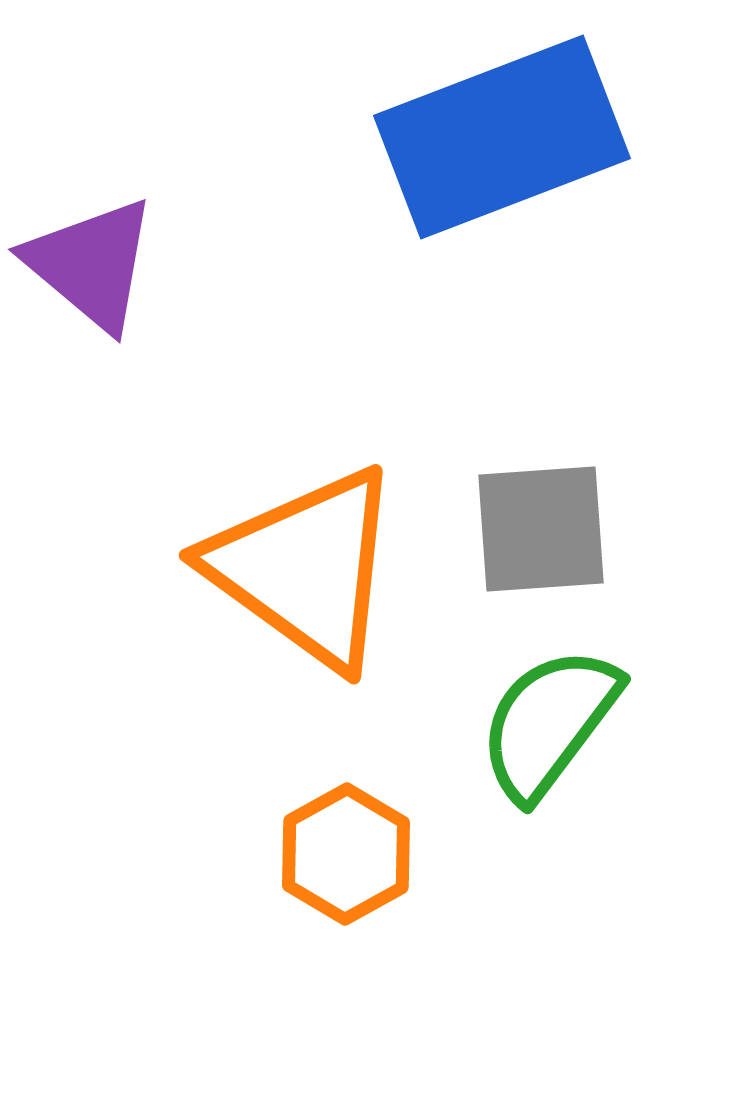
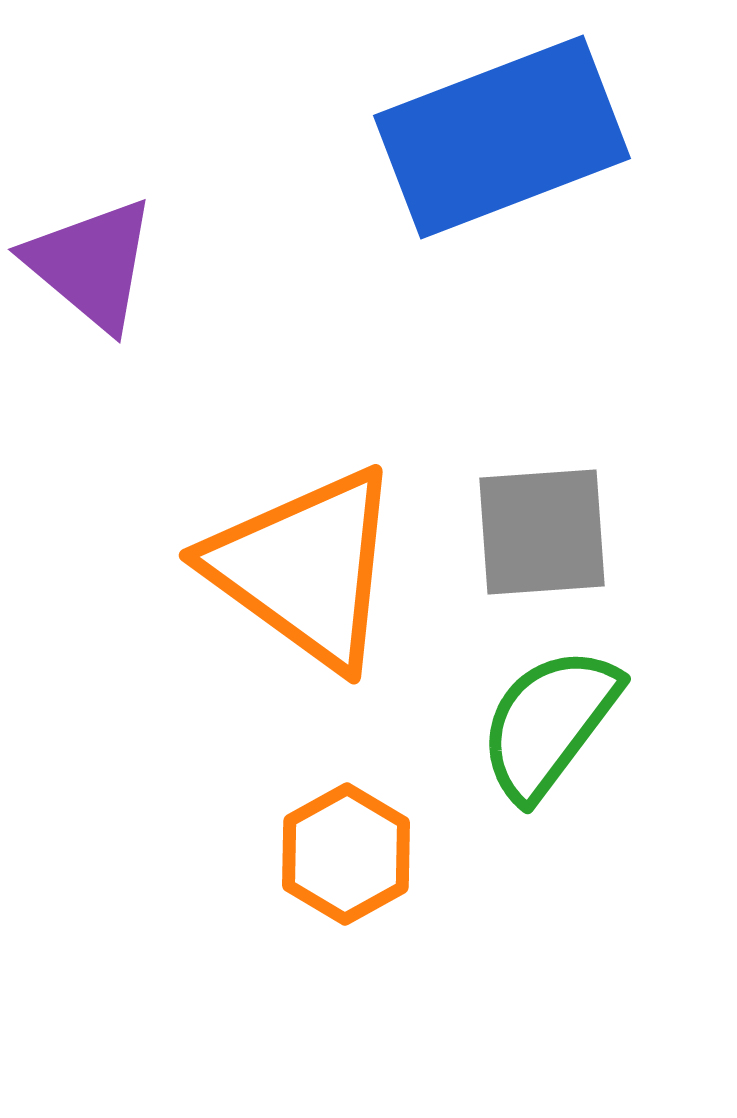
gray square: moved 1 px right, 3 px down
